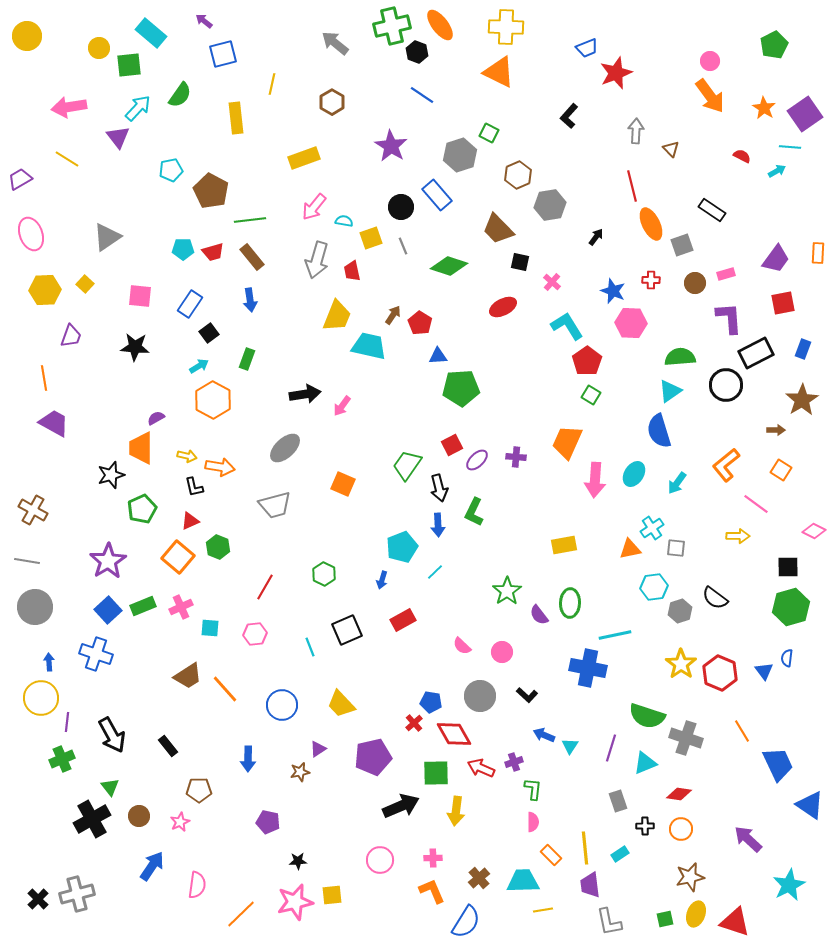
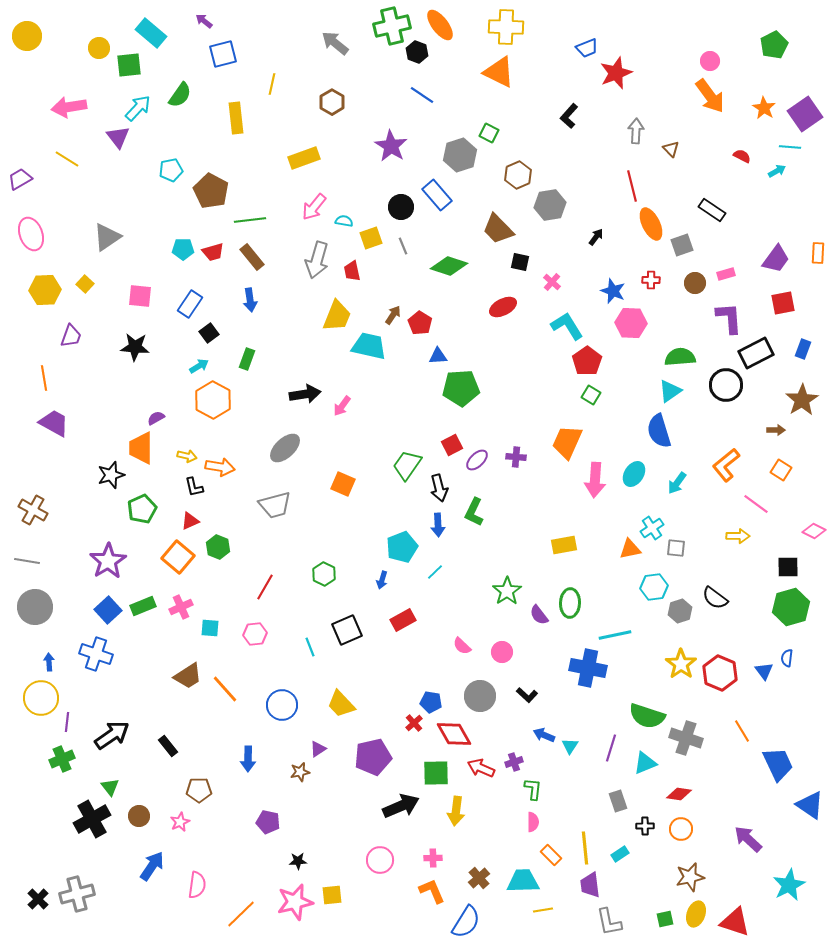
black arrow at (112, 735): rotated 96 degrees counterclockwise
